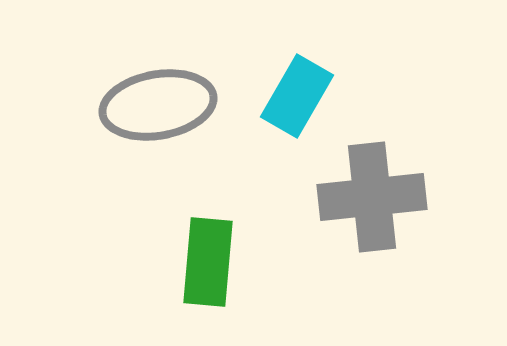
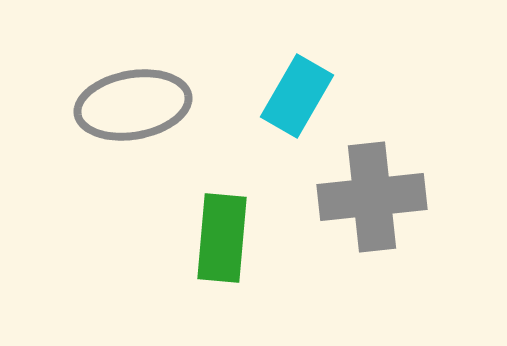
gray ellipse: moved 25 px left
green rectangle: moved 14 px right, 24 px up
